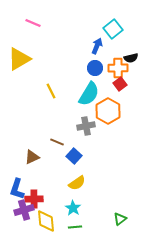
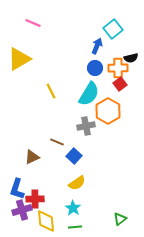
red cross: moved 1 px right
purple cross: moved 2 px left
